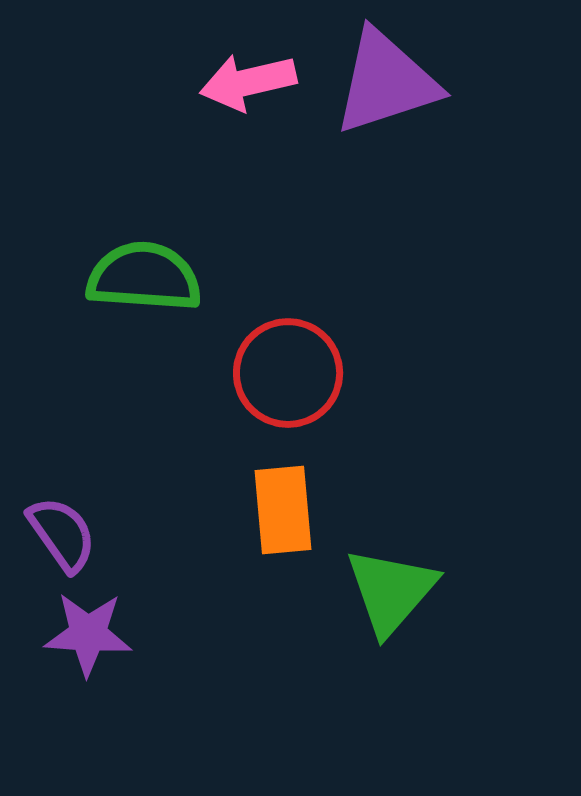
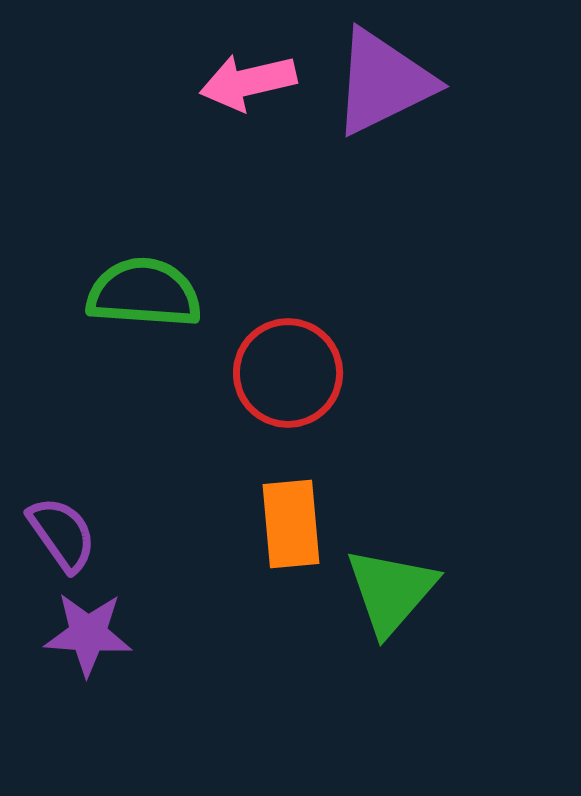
purple triangle: moved 3 px left; rotated 8 degrees counterclockwise
green semicircle: moved 16 px down
orange rectangle: moved 8 px right, 14 px down
